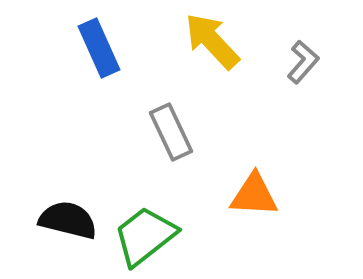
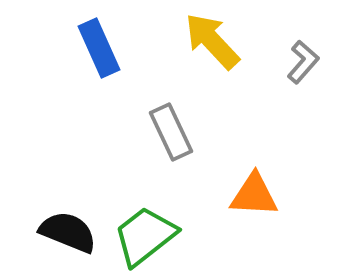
black semicircle: moved 12 px down; rotated 8 degrees clockwise
